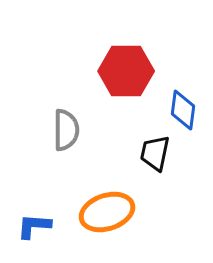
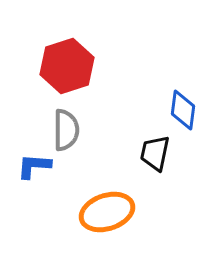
red hexagon: moved 59 px left, 5 px up; rotated 18 degrees counterclockwise
blue L-shape: moved 60 px up
